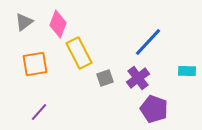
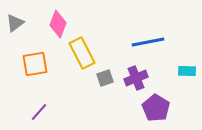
gray triangle: moved 9 px left, 1 px down
blue line: rotated 36 degrees clockwise
yellow rectangle: moved 3 px right
purple cross: moved 2 px left; rotated 15 degrees clockwise
purple pentagon: moved 2 px right, 1 px up; rotated 12 degrees clockwise
